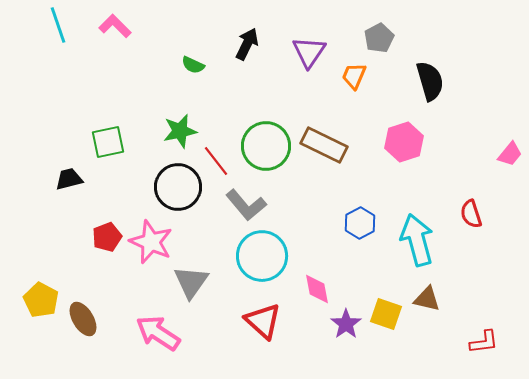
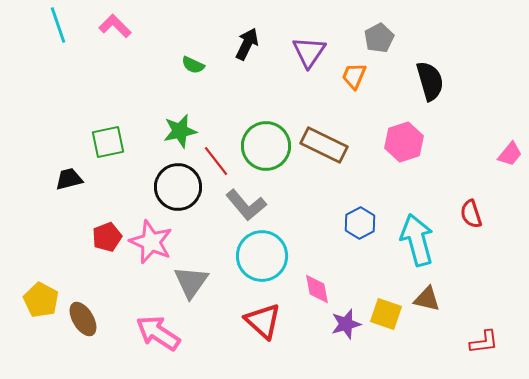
purple star: rotated 20 degrees clockwise
